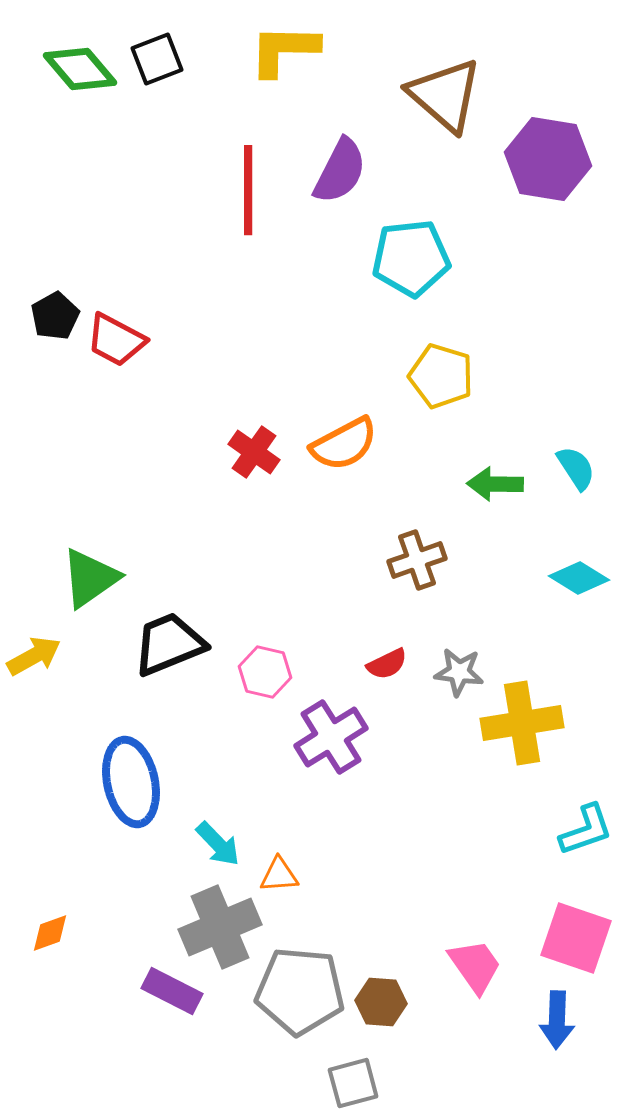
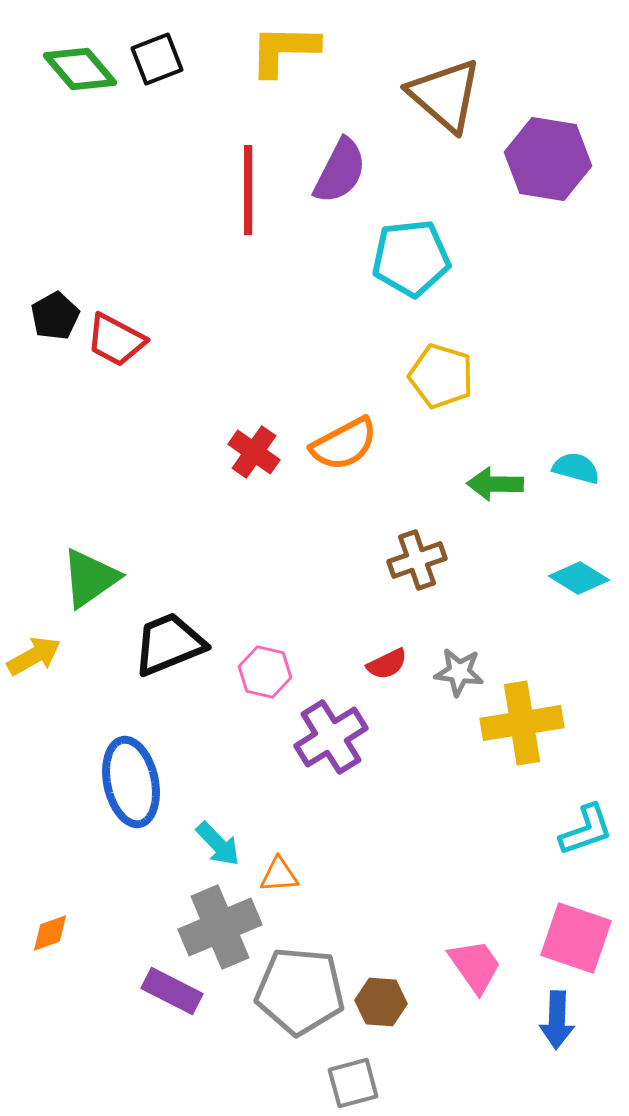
cyan semicircle: rotated 42 degrees counterclockwise
